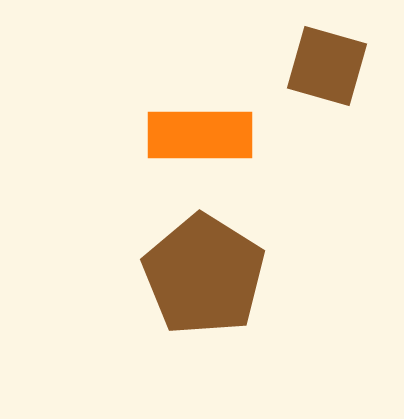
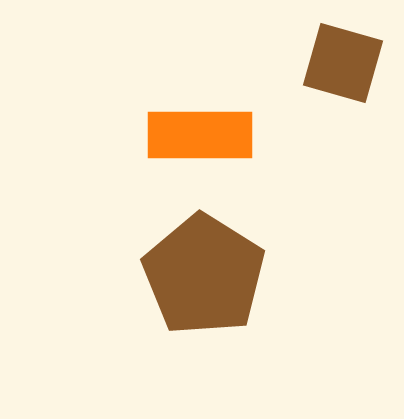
brown square: moved 16 px right, 3 px up
